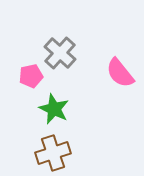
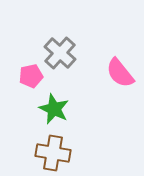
brown cross: rotated 28 degrees clockwise
